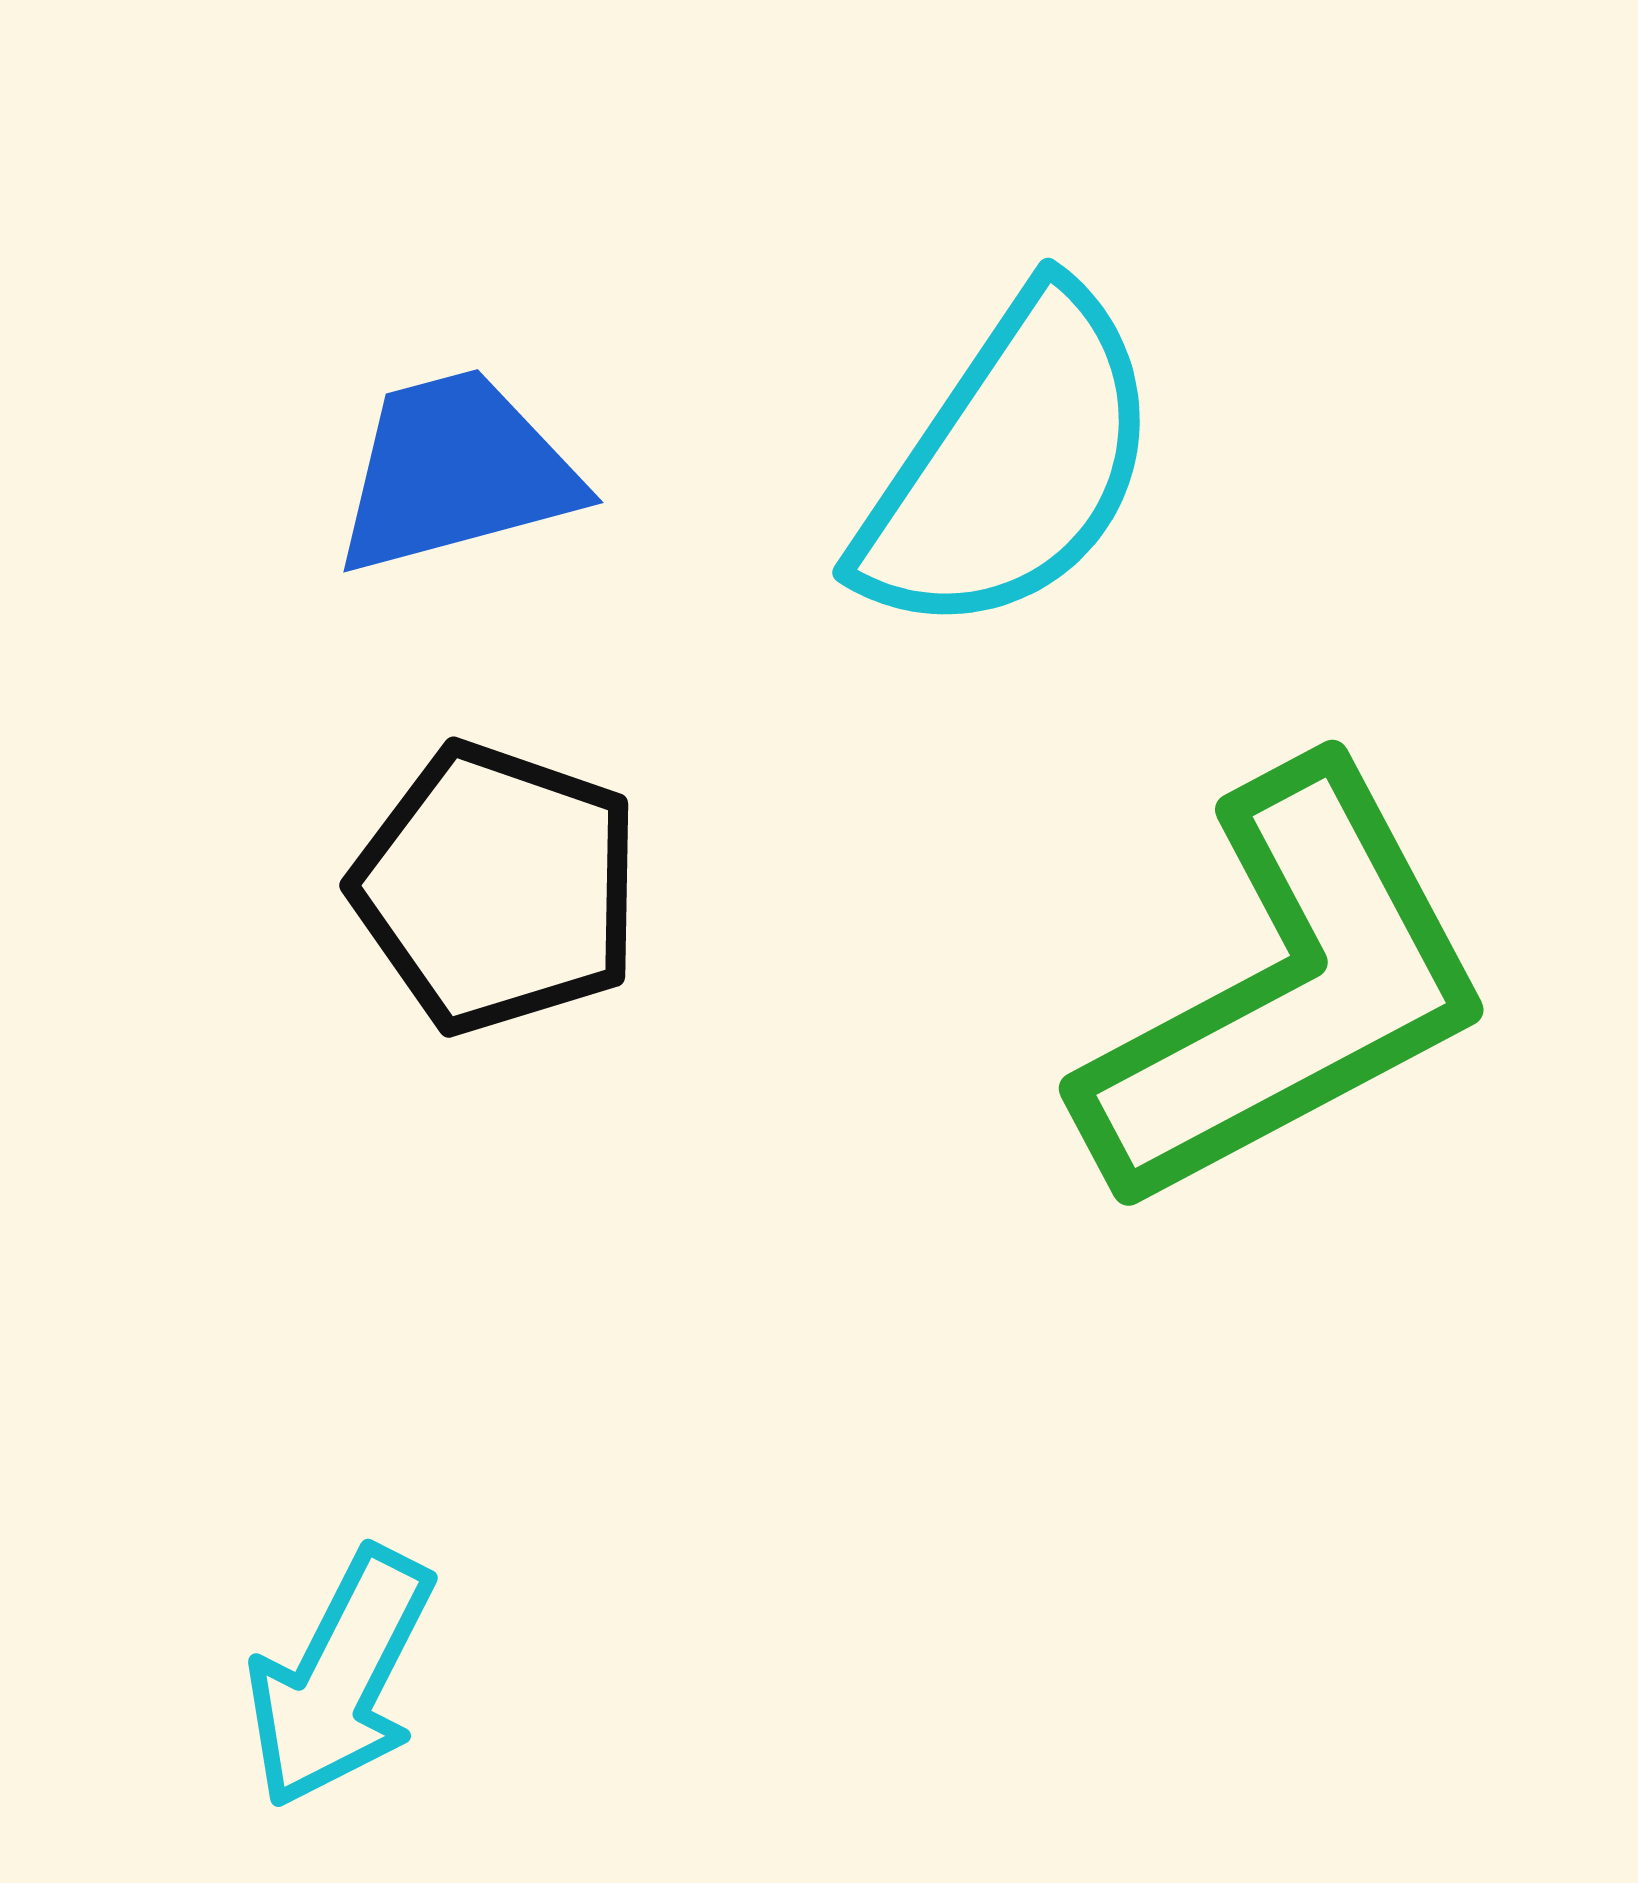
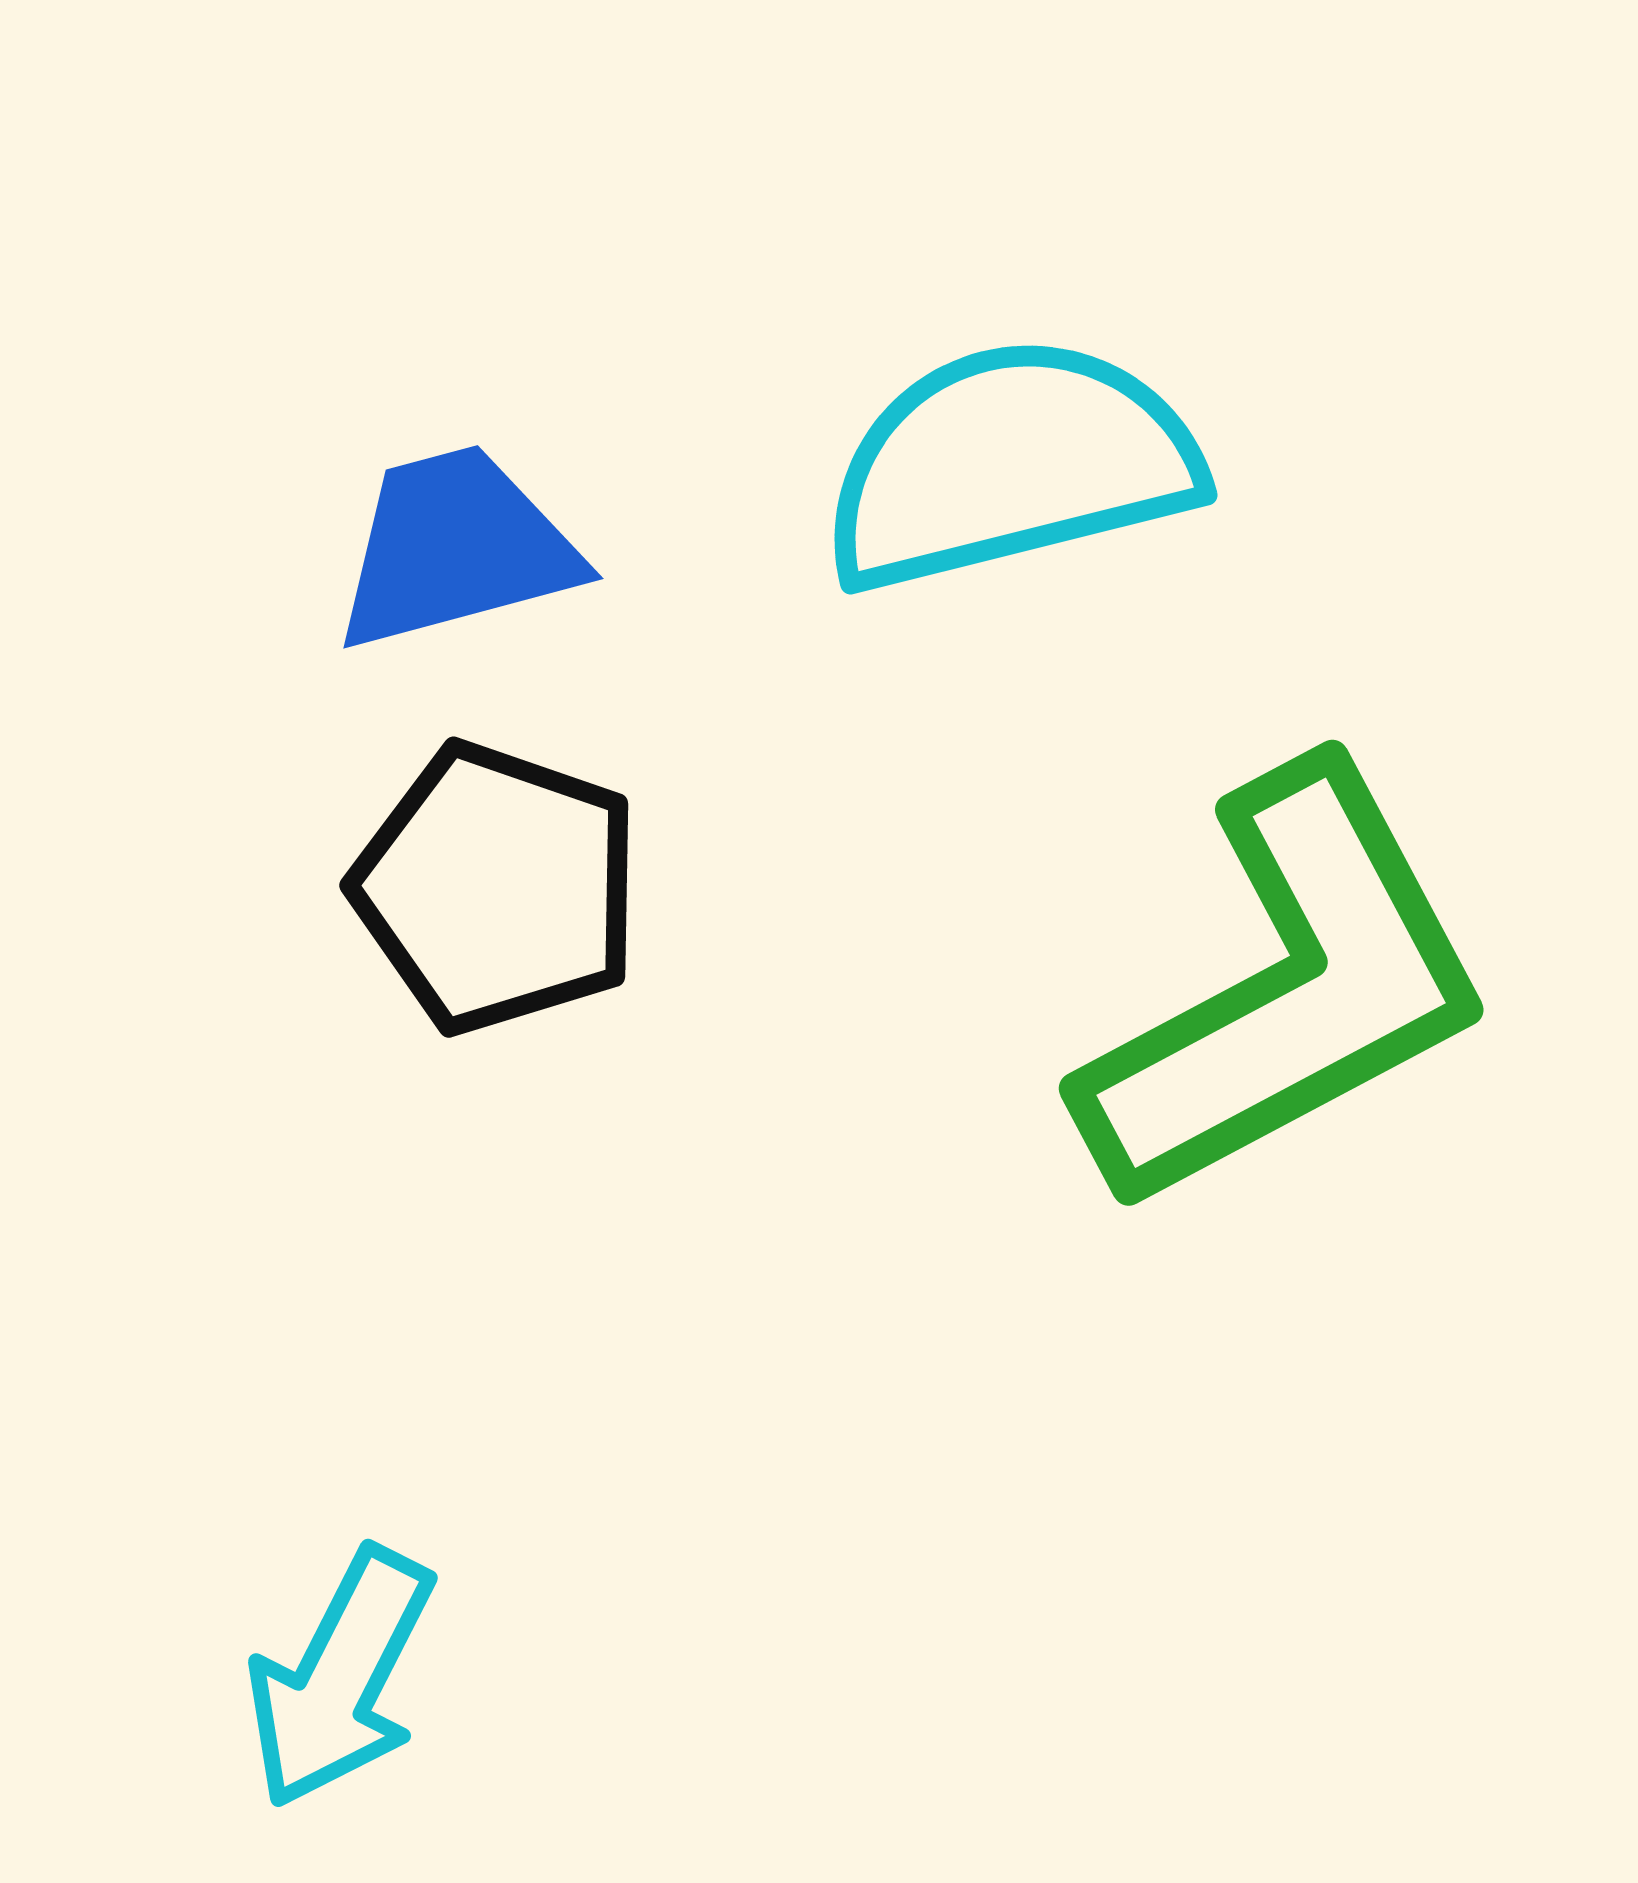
cyan semicircle: rotated 138 degrees counterclockwise
blue trapezoid: moved 76 px down
